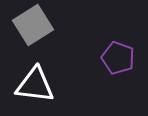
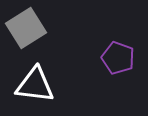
gray square: moved 7 px left, 3 px down
